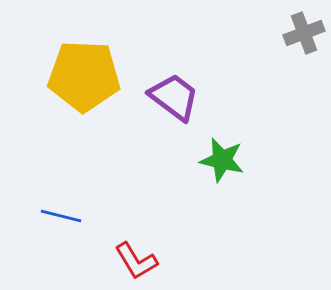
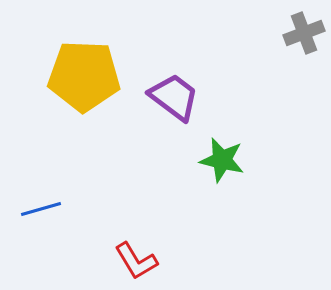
blue line: moved 20 px left, 7 px up; rotated 30 degrees counterclockwise
